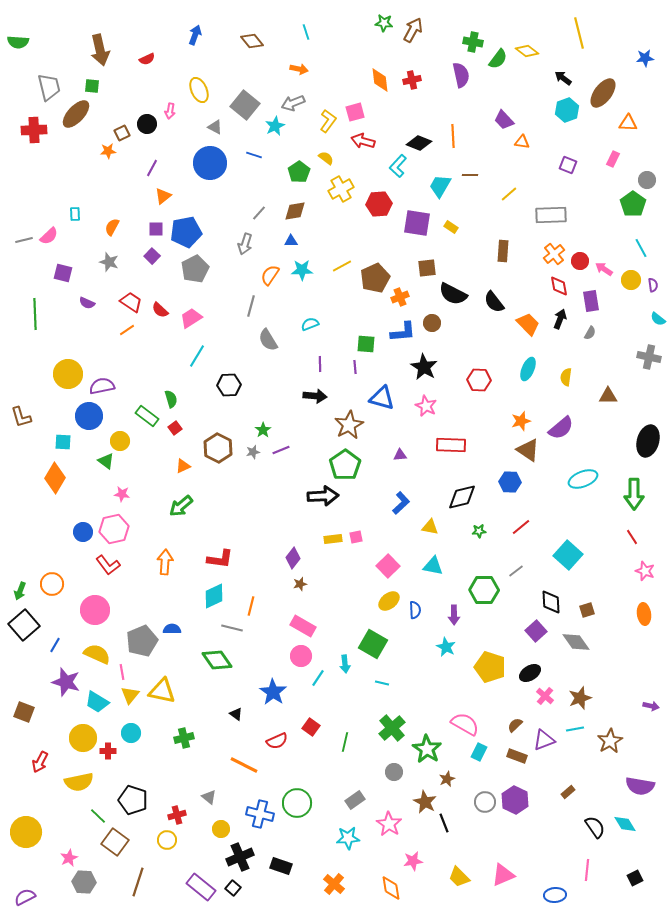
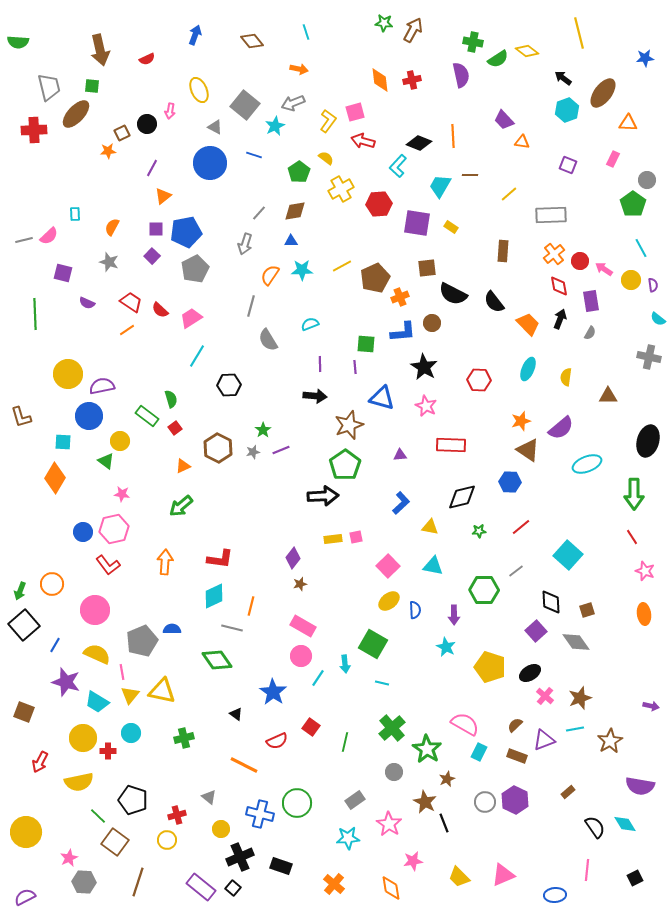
green semicircle at (498, 59): rotated 20 degrees clockwise
brown star at (349, 425): rotated 8 degrees clockwise
cyan ellipse at (583, 479): moved 4 px right, 15 px up
